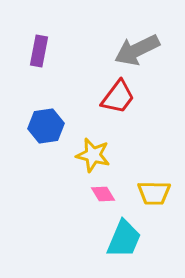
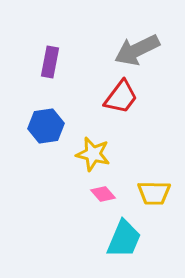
purple rectangle: moved 11 px right, 11 px down
red trapezoid: moved 3 px right
yellow star: moved 1 px up
pink diamond: rotated 10 degrees counterclockwise
